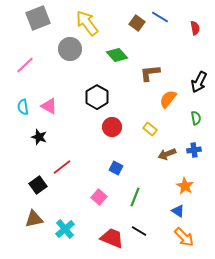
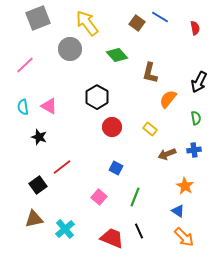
brown L-shape: rotated 70 degrees counterclockwise
black line: rotated 35 degrees clockwise
